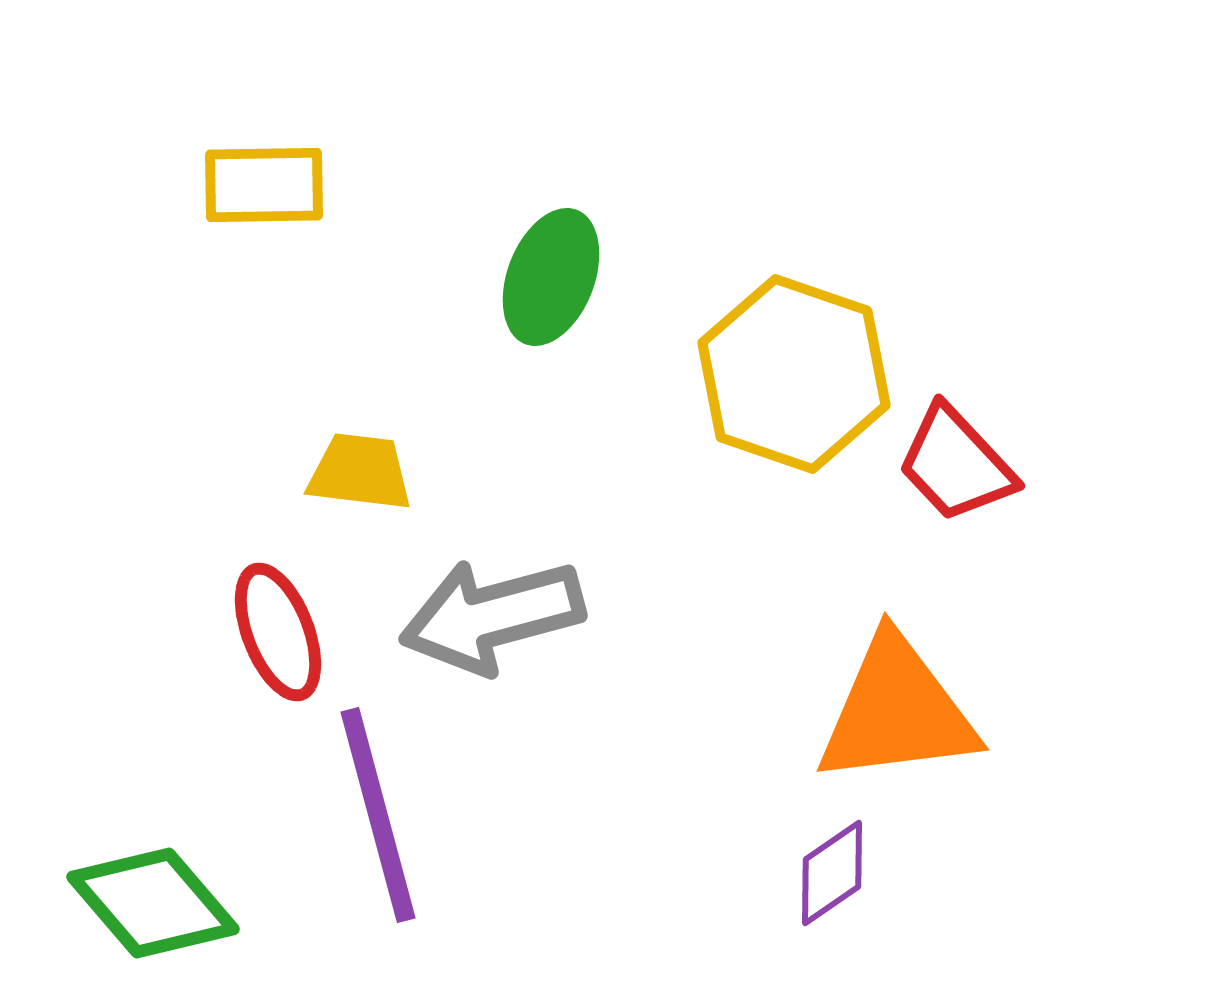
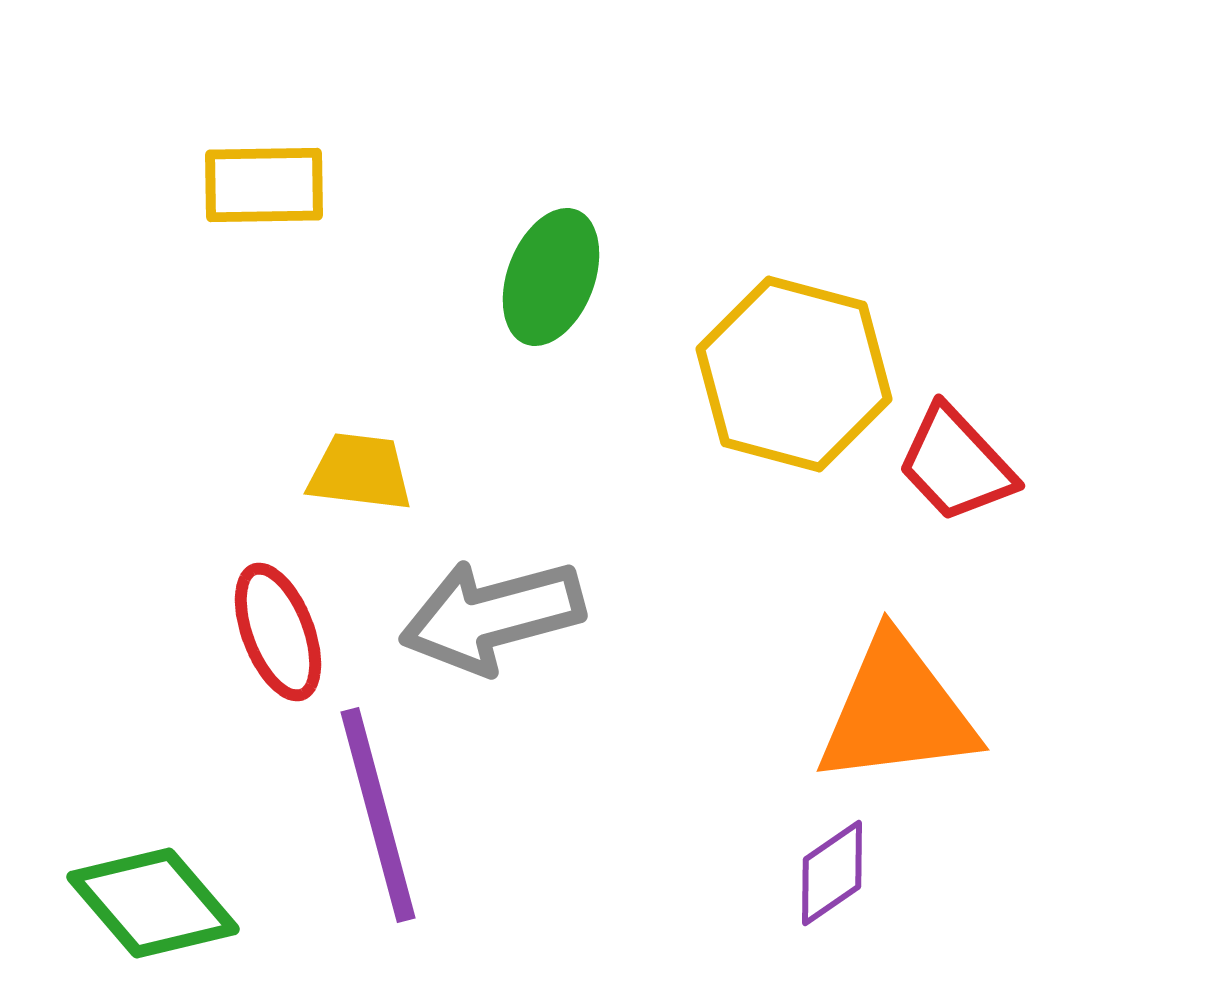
yellow hexagon: rotated 4 degrees counterclockwise
